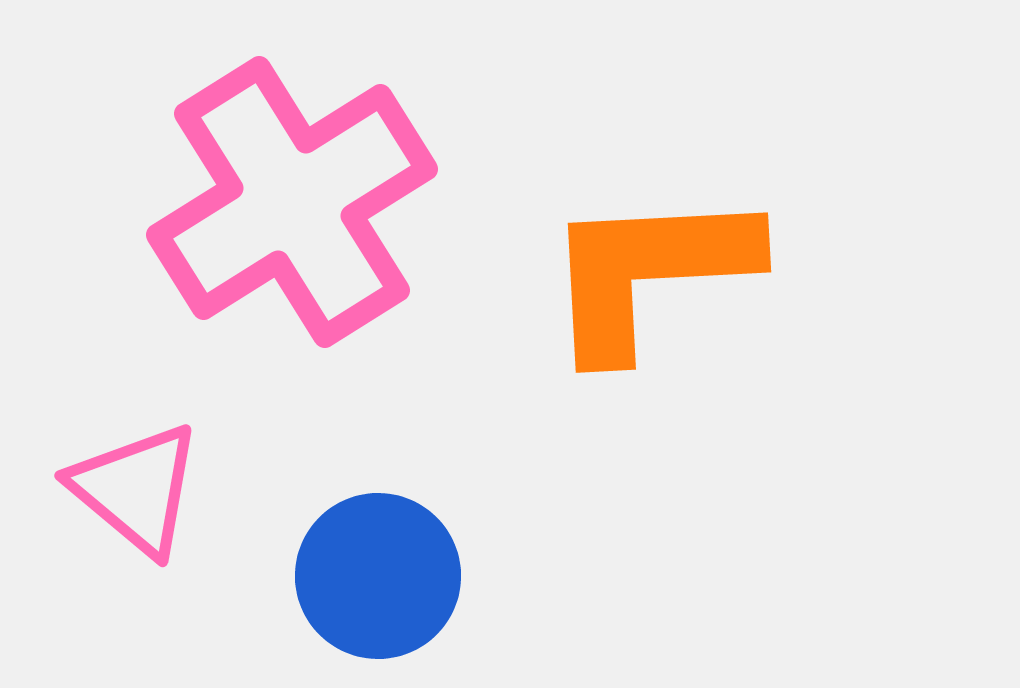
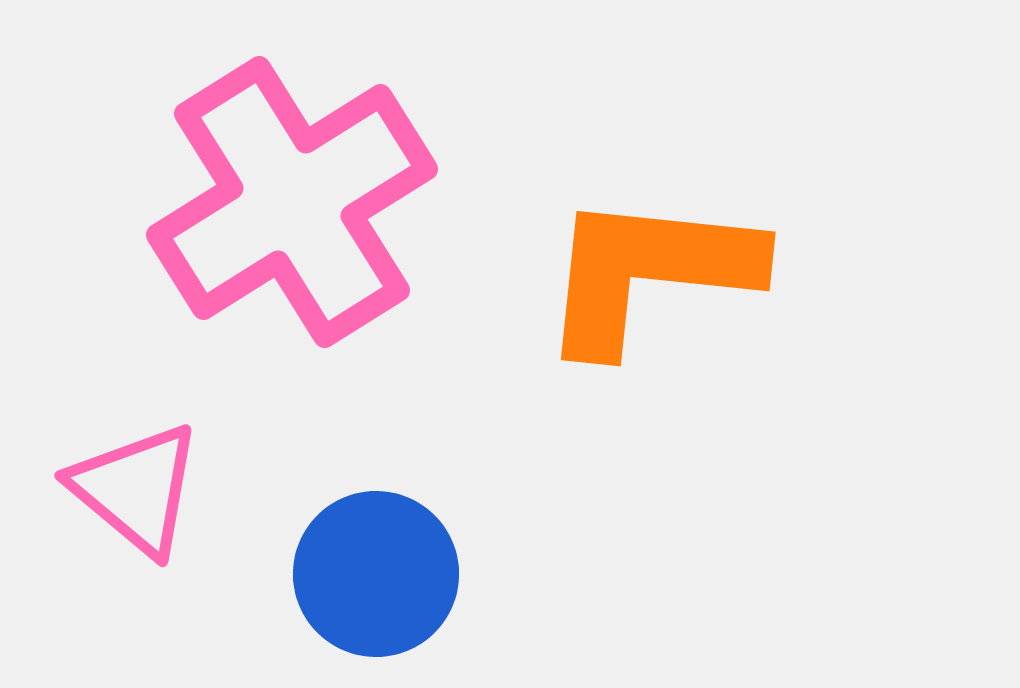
orange L-shape: rotated 9 degrees clockwise
blue circle: moved 2 px left, 2 px up
